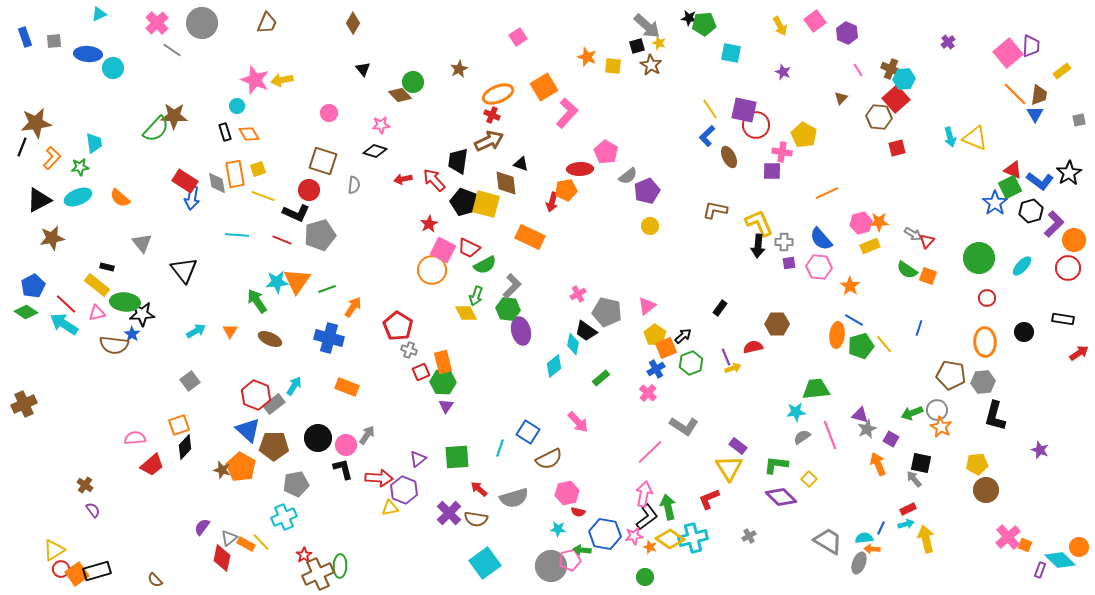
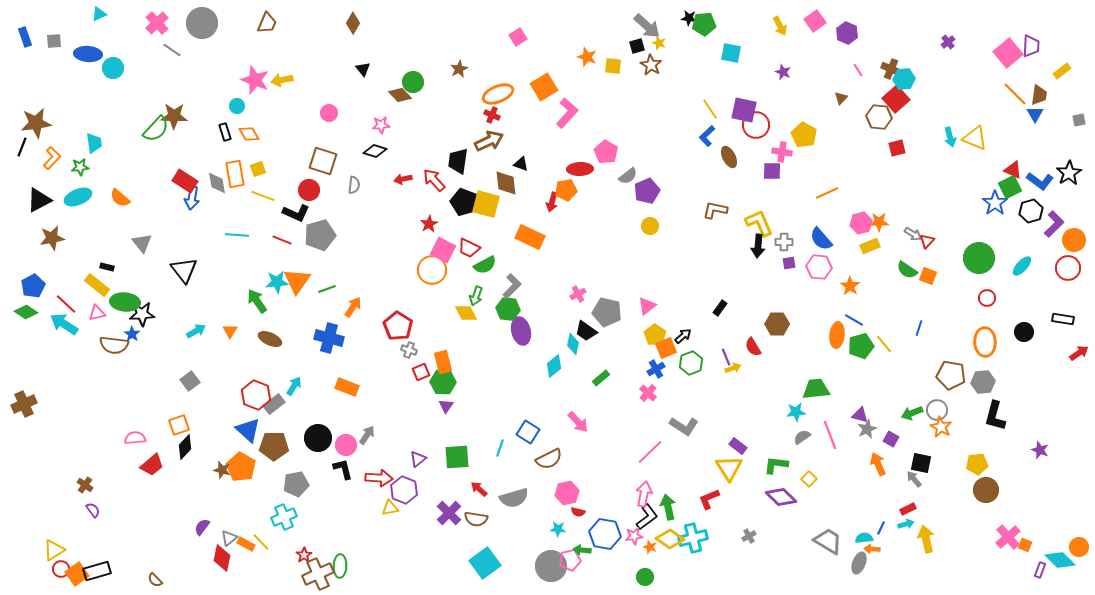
red semicircle at (753, 347): rotated 108 degrees counterclockwise
